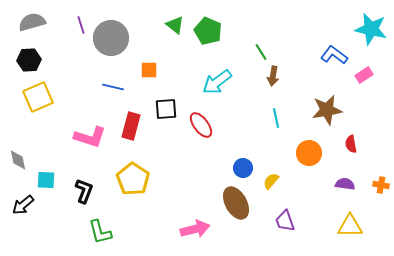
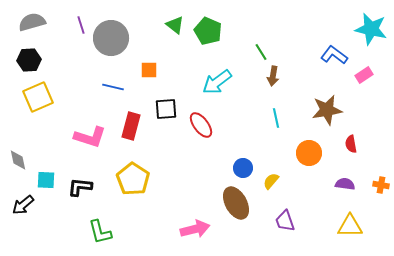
black L-shape: moved 4 px left, 4 px up; rotated 105 degrees counterclockwise
